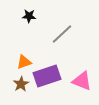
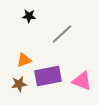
orange triangle: moved 2 px up
purple rectangle: moved 1 px right; rotated 8 degrees clockwise
brown star: moved 2 px left; rotated 21 degrees clockwise
